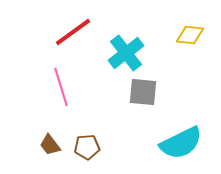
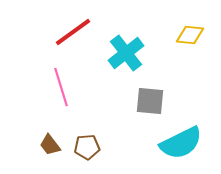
gray square: moved 7 px right, 9 px down
